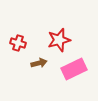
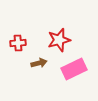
red cross: rotated 21 degrees counterclockwise
